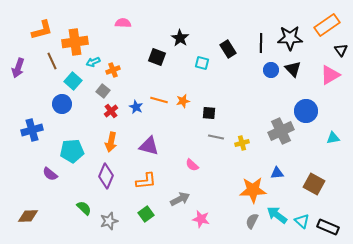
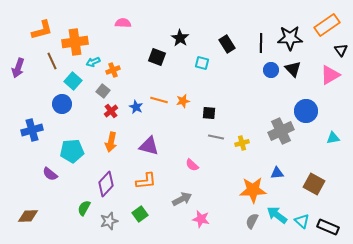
black rectangle at (228, 49): moved 1 px left, 5 px up
purple diamond at (106, 176): moved 8 px down; rotated 20 degrees clockwise
gray arrow at (180, 199): moved 2 px right
green semicircle at (84, 208): rotated 105 degrees counterclockwise
green square at (146, 214): moved 6 px left
